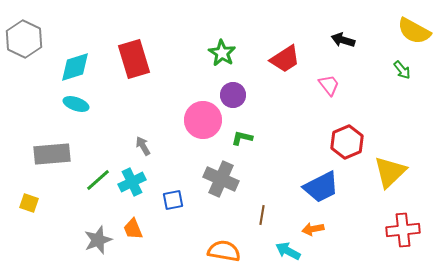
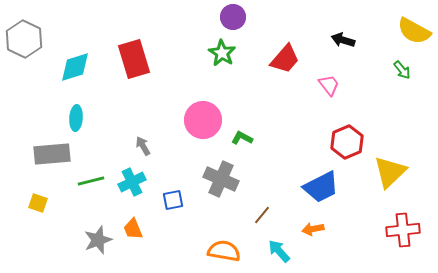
red trapezoid: rotated 16 degrees counterclockwise
purple circle: moved 78 px up
cyan ellipse: moved 14 px down; rotated 75 degrees clockwise
green L-shape: rotated 15 degrees clockwise
green line: moved 7 px left, 1 px down; rotated 28 degrees clockwise
yellow square: moved 9 px right
brown line: rotated 30 degrees clockwise
cyan arrow: moved 9 px left; rotated 20 degrees clockwise
